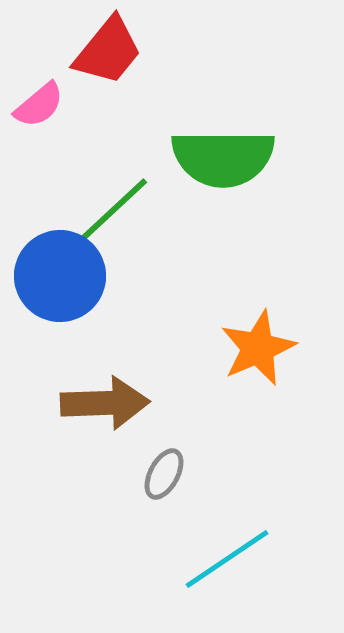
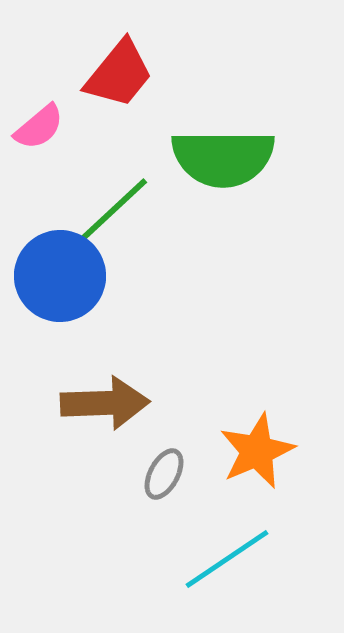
red trapezoid: moved 11 px right, 23 px down
pink semicircle: moved 22 px down
orange star: moved 1 px left, 103 px down
